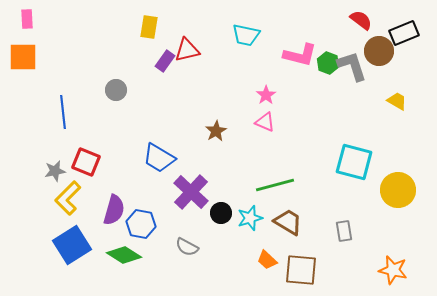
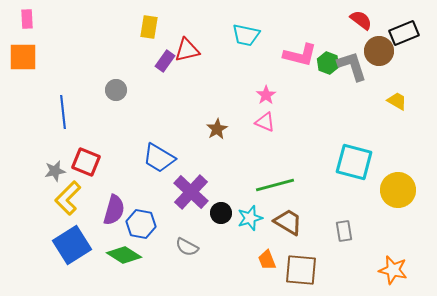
brown star: moved 1 px right, 2 px up
orange trapezoid: rotated 25 degrees clockwise
